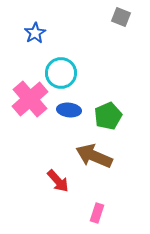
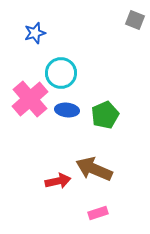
gray square: moved 14 px right, 3 px down
blue star: rotated 15 degrees clockwise
blue ellipse: moved 2 px left
green pentagon: moved 3 px left, 1 px up
brown arrow: moved 13 px down
red arrow: rotated 60 degrees counterclockwise
pink rectangle: moved 1 px right; rotated 54 degrees clockwise
